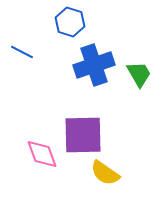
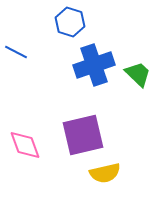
blue line: moved 6 px left
green trapezoid: moved 1 px left; rotated 16 degrees counterclockwise
purple square: rotated 12 degrees counterclockwise
pink diamond: moved 17 px left, 9 px up
yellow semicircle: rotated 48 degrees counterclockwise
